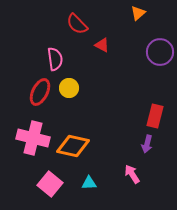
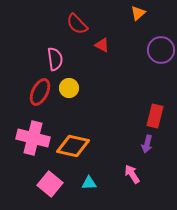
purple circle: moved 1 px right, 2 px up
